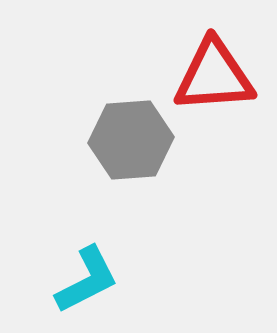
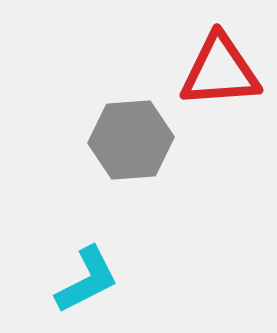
red triangle: moved 6 px right, 5 px up
